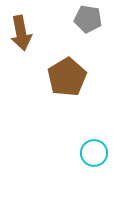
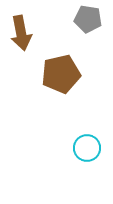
brown pentagon: moved 6 px left, 3 px up; rotated 18 degrees clockwise
cyan circle: moved 7 px left, 5 px up
